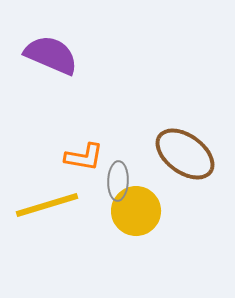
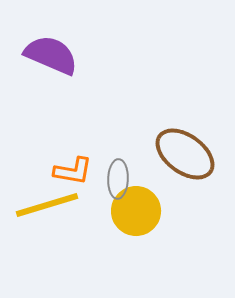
orange L-shape: moved 11 px left, 14 px down
gray ellipse: moved 2 px up
